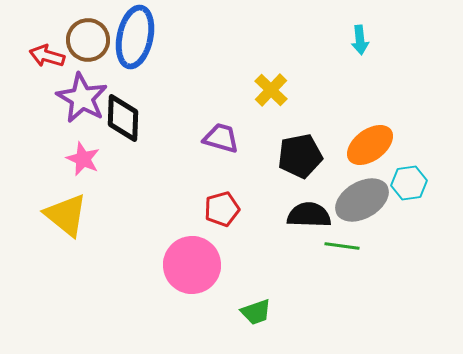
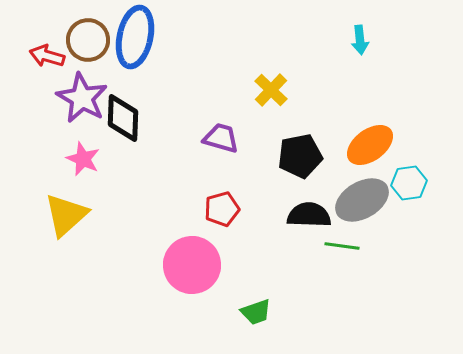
yellow triangle: rotated 39 degrees clockwise
